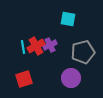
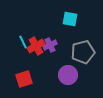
cyan square: moved 2 px right
cyan line: moved 5 px up; rotated 16 degrees counterclockwise
purple circle: moved 3 px left, 3 px up
